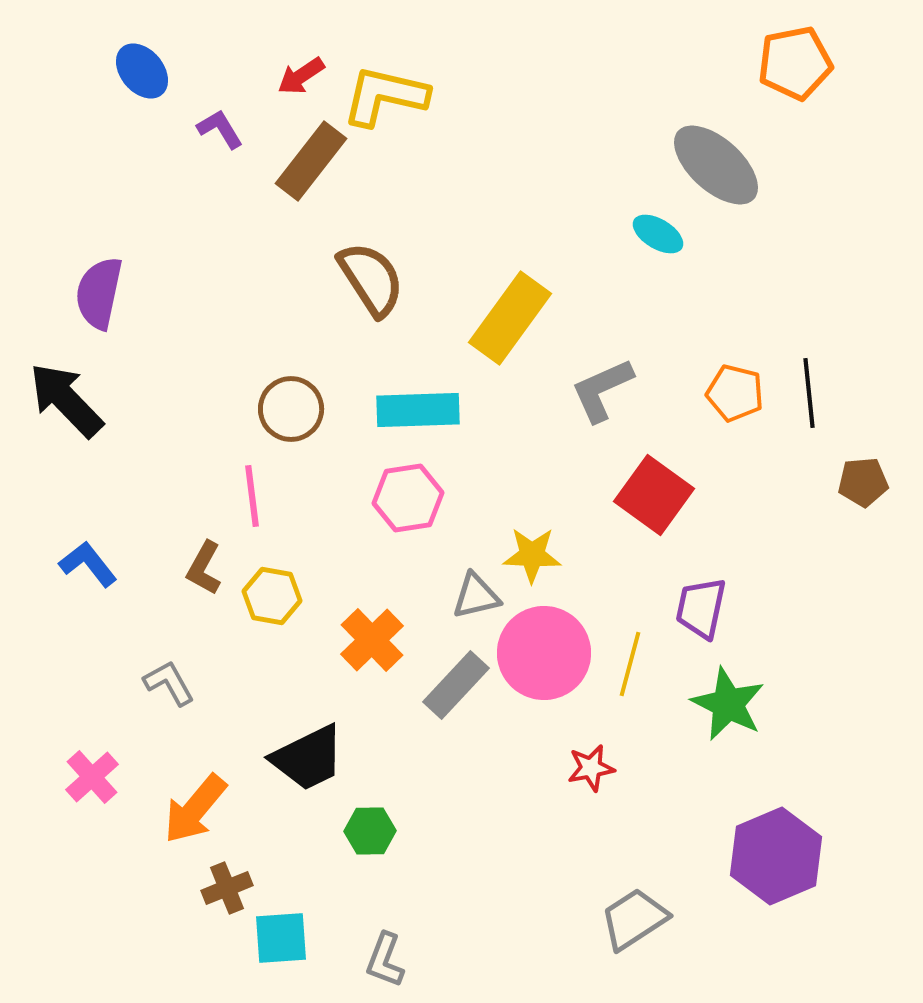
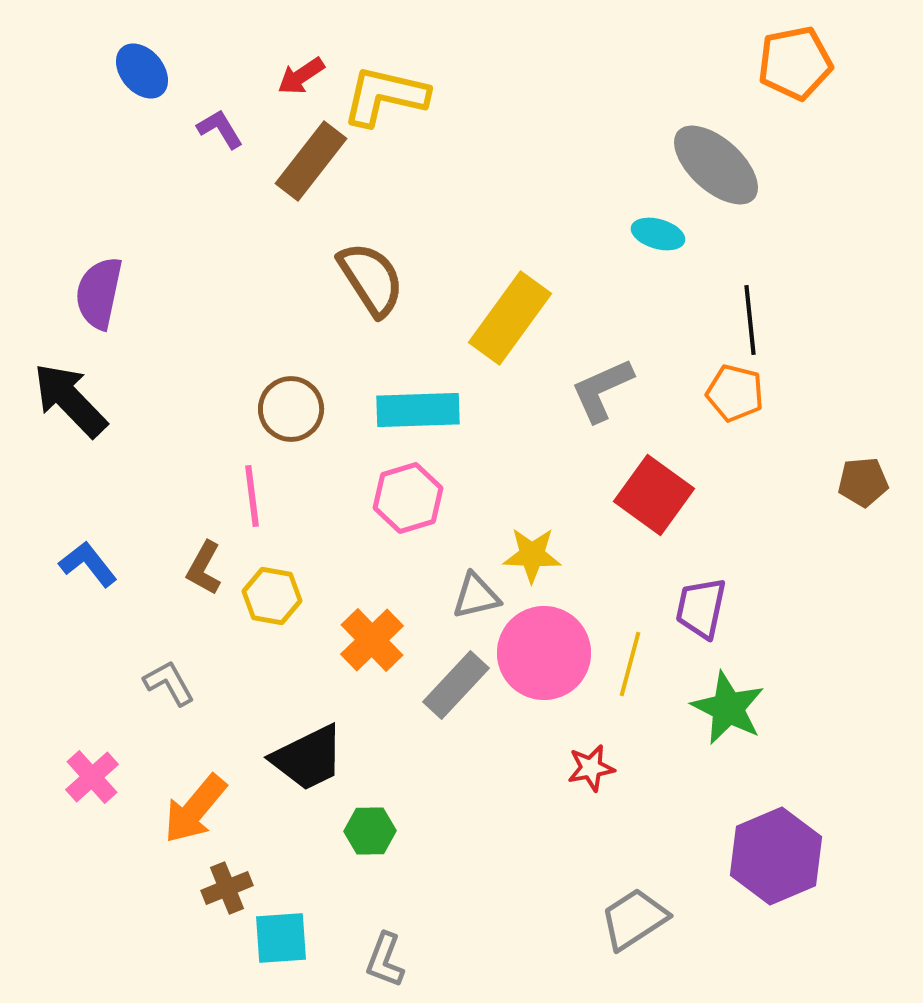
cyan ellipse at (658, 234): rotated 15 degrees counterclockwise
black line at (809, 393): moved 59 px left, 73 px up
black arrow at (66, 400): moved 4 px right
pink hexagon at (408, 498): rotated 8 degrees counterclockwise
green star at (728, 704): moved 4 px down
